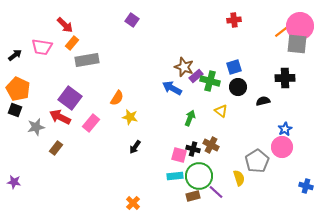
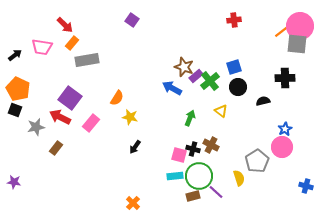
green cross at (210, 81): rotated 36 degrees clockwise
